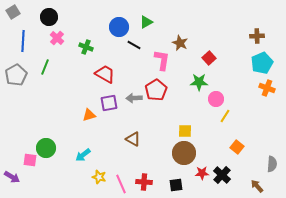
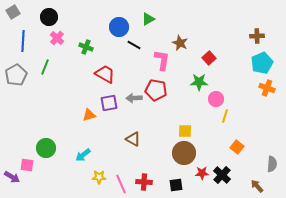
green triangle: moved 2 px right, 3 px up
red pentagon: rotated 30 degrees counterclockwise
yellow line: rotated 16 degrees counterclockwise
pink square: moved 3 px left, 5 px down
yellow star: rotated 16 degrees counterclockwise
